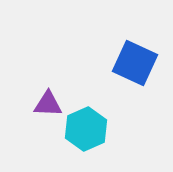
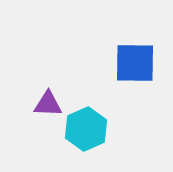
blue square: rotated 24 degrees counterclockwise
